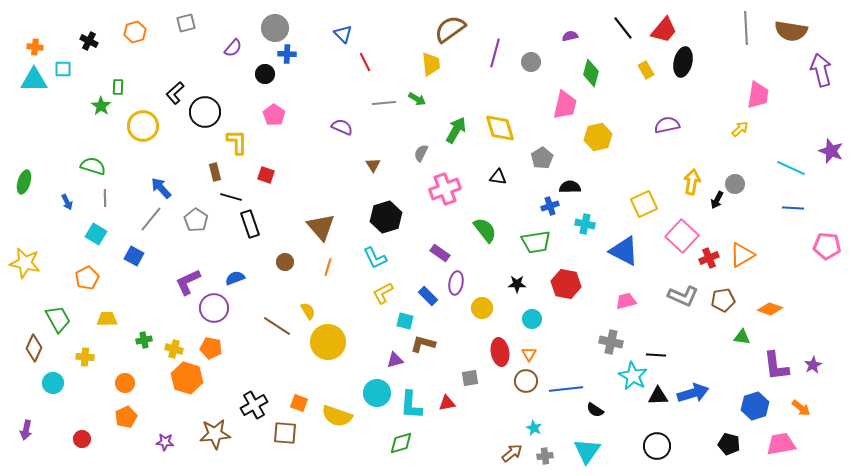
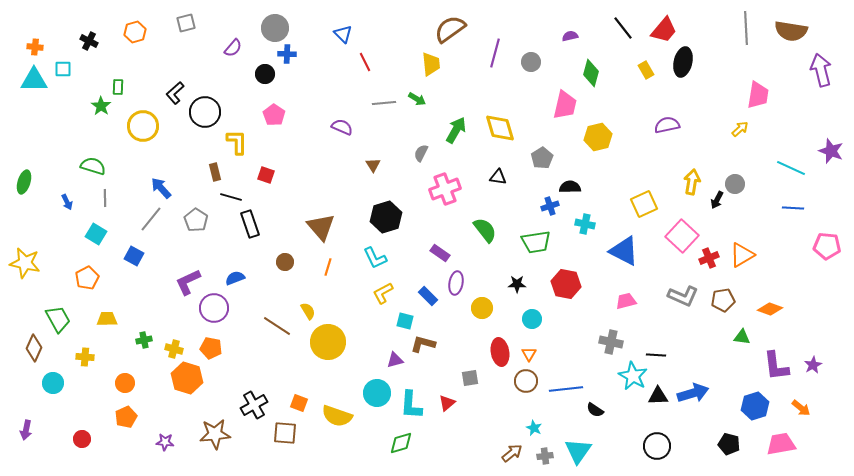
red triangle at (447, 403): rotated 30 degrees counterclockwise
cyan triangle at (587, 451): moved 9 px left
